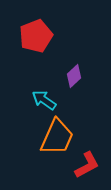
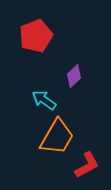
orange trapezoid: rotated 6 degrees clockwise
